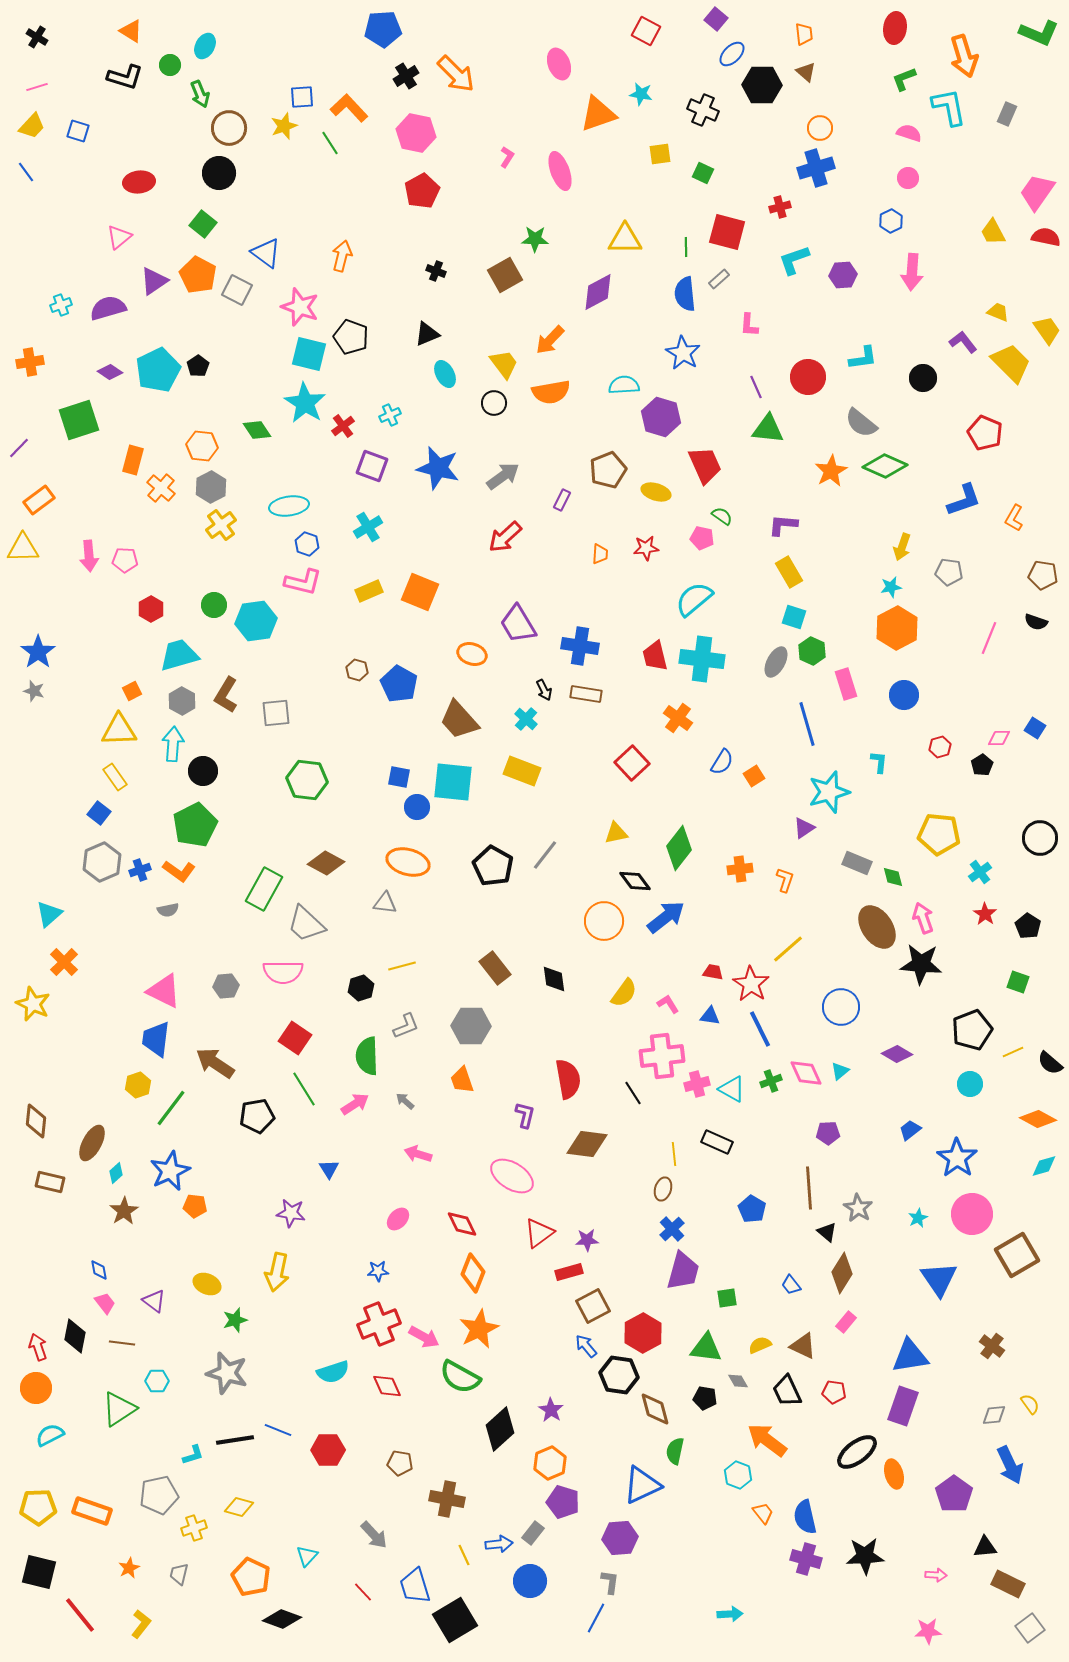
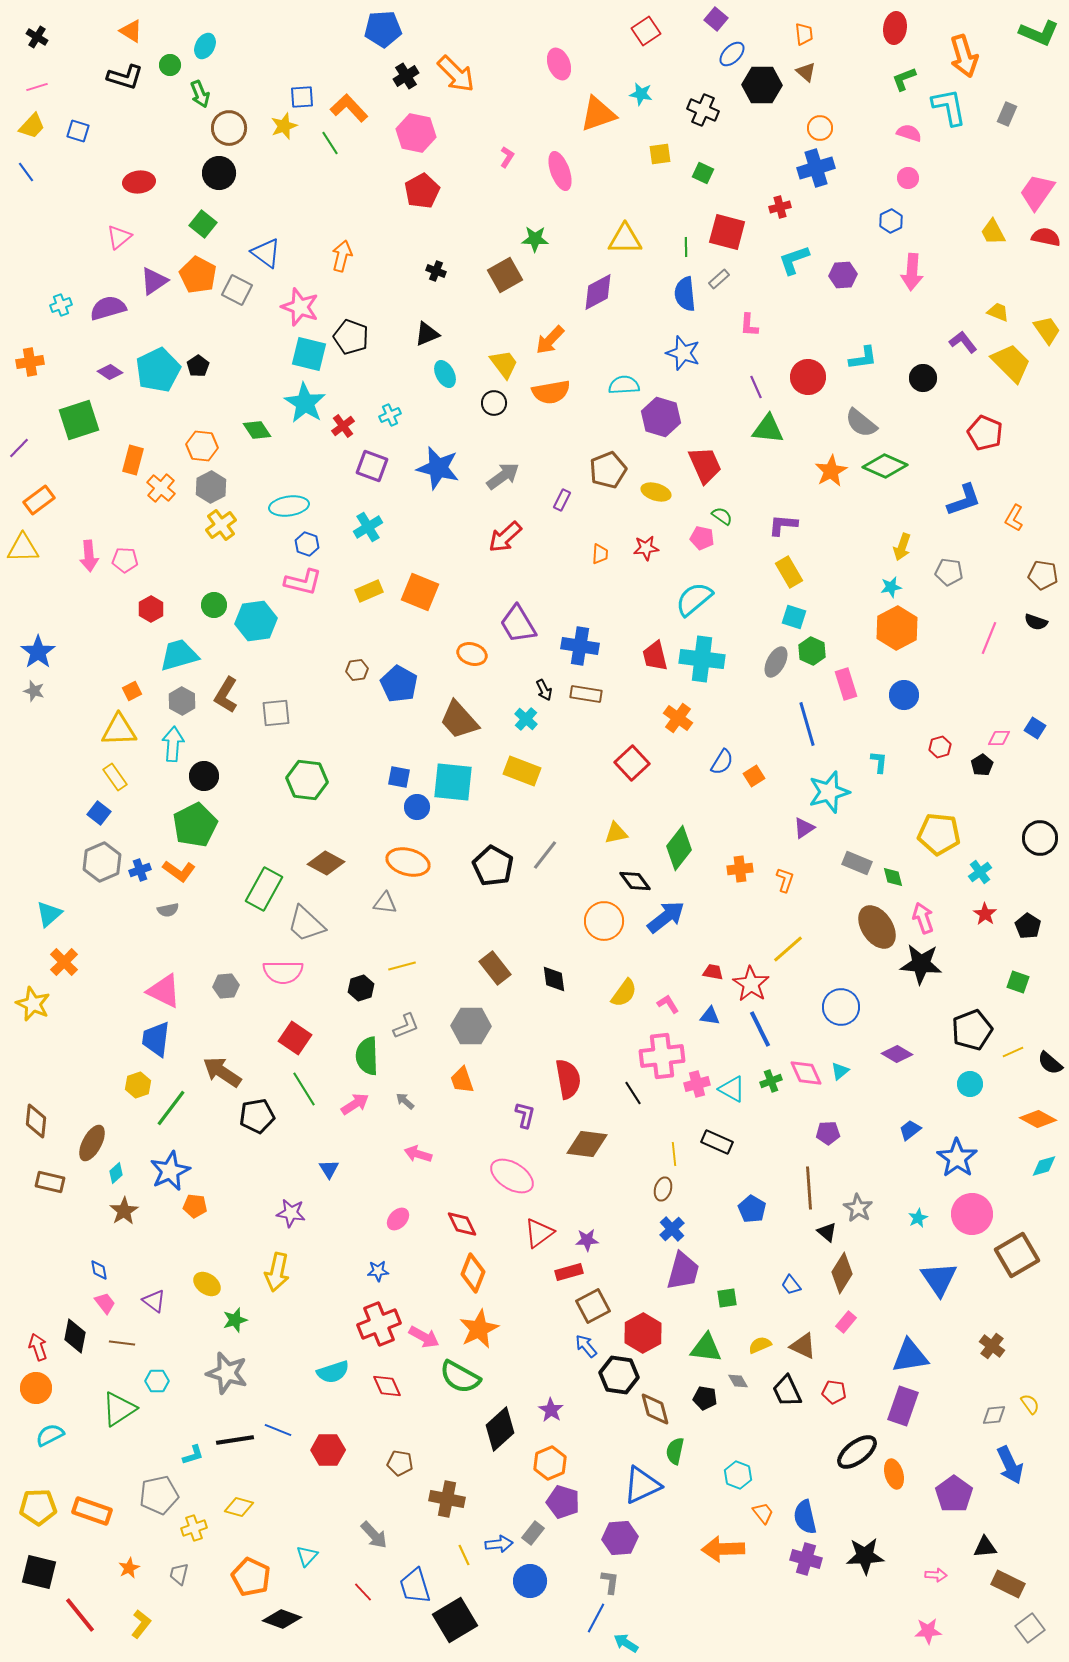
red square at (646, 31): rotated 28 degrees clockwise
blue star at (683, 353): rotated 12 degrees counterclockwise
brown hexagon at (357, 670): rotated 25 degrees counterclockwise
black circle at (203, 771): moved 1 px right, 5 px down
brown arrow at (215, 1063): moved 7 px right, 9 px down
yellow ellipse at (207, 1284): rotated 12 degrees clockwise
orange arrow at (767, 1440): moved 44 px left, 109 px down; rotated 39 degrees counterclockwise
cyan arrow at (730, 1614): moved 104 px left, 29 px down; rotated 145 degrees counterclockwise
